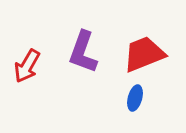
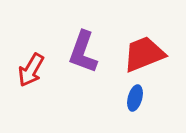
red arrow: moved 4 px right, 4 px down
